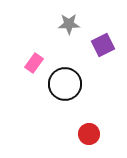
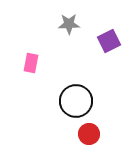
purple square: moved 6 px right, 4 px up
pink rectangle: moved 3 px left; rotated 24 degrees counterclockwise
black circle: moved 11 px right, 17 px down
